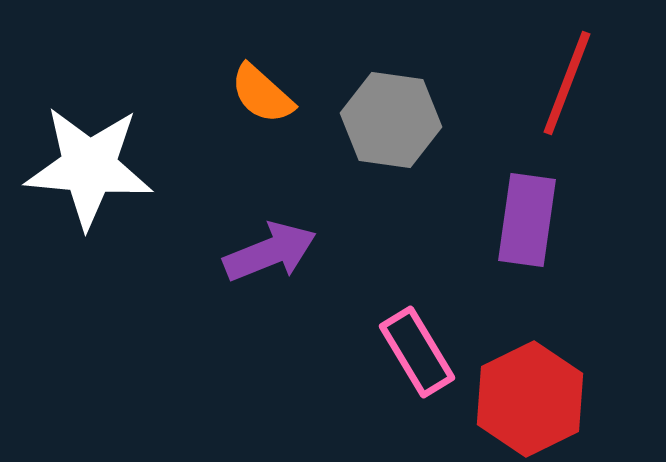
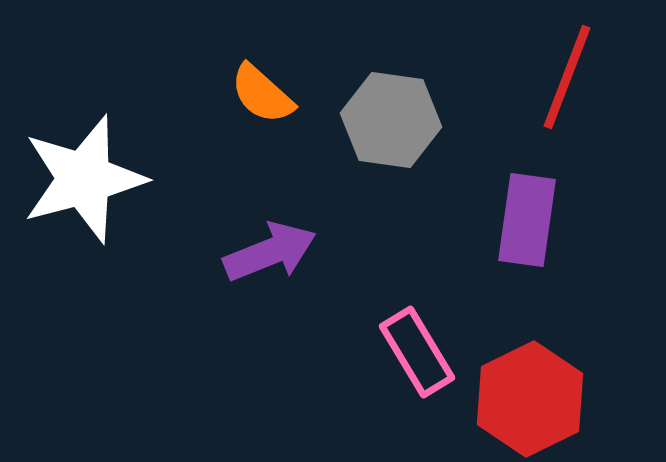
red line: moved 6 px up
white star: moved 5 px left, 12 px down; rotated 20 degrees counterclockwise
